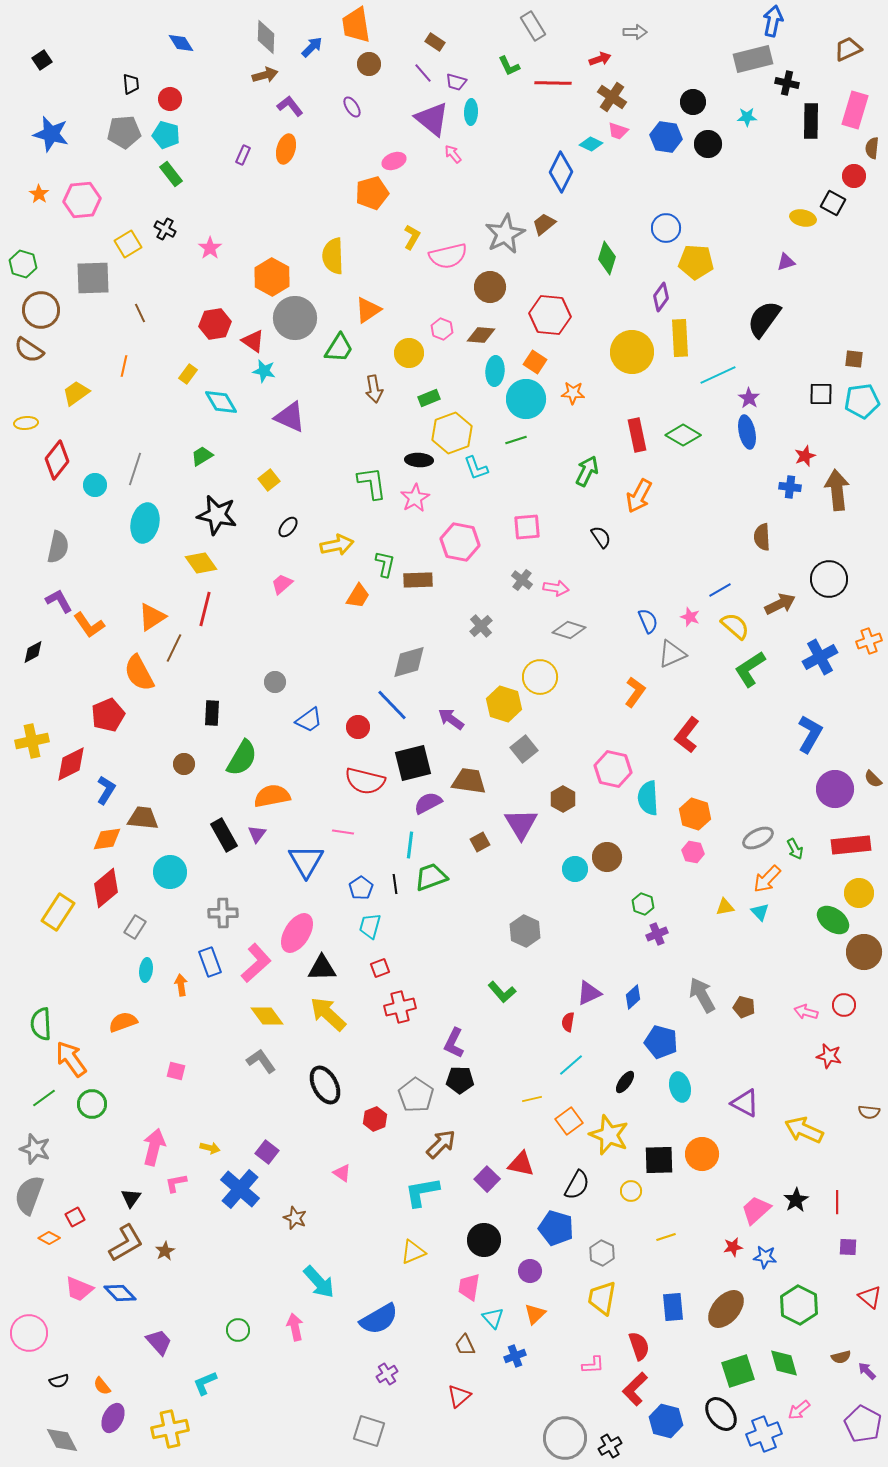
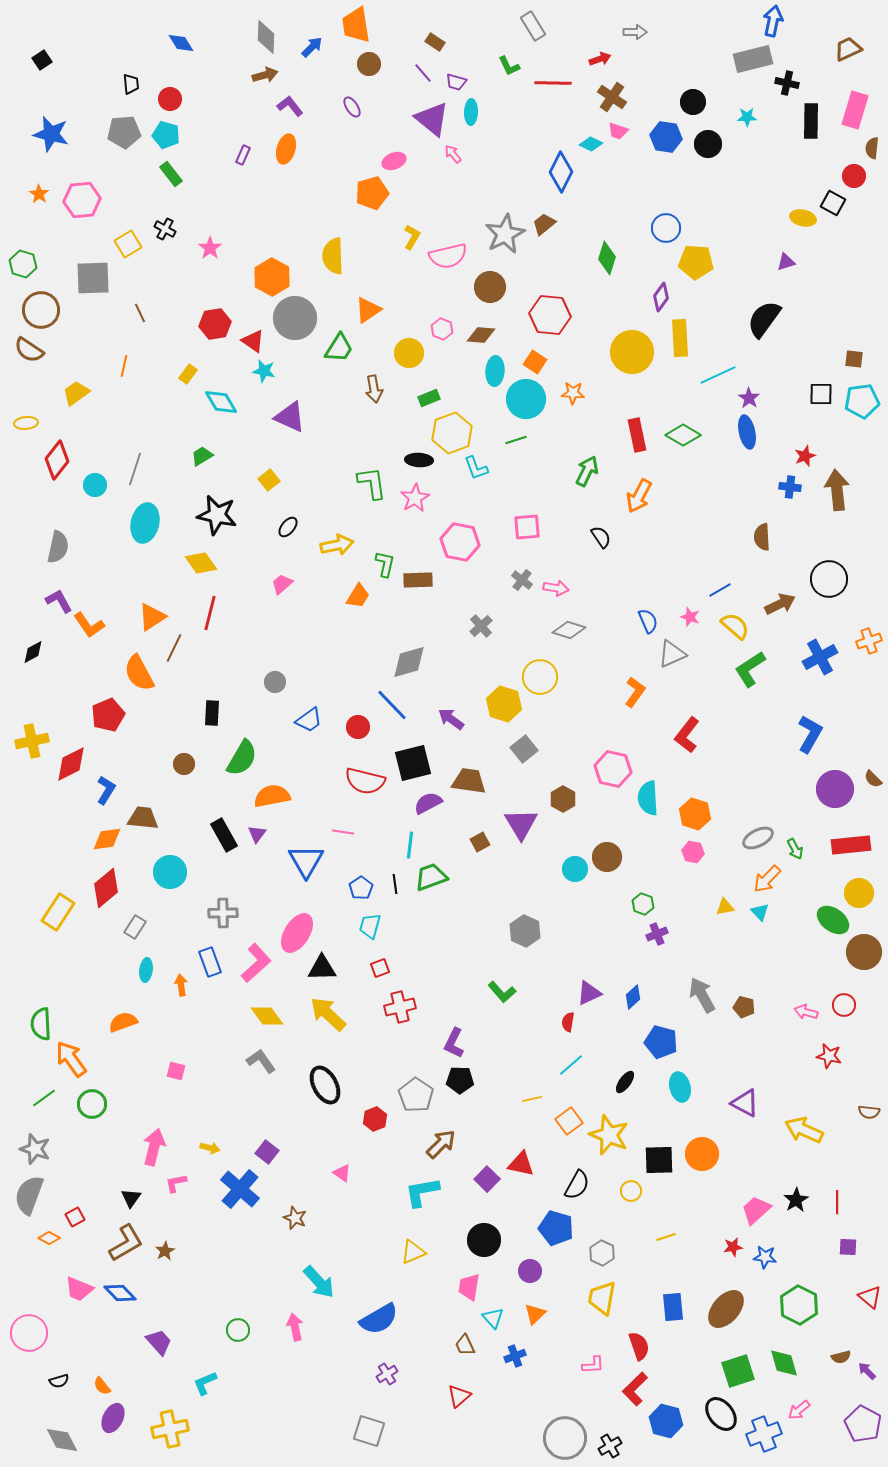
red line at (205, 609): moved 5 px right, 4 px down
